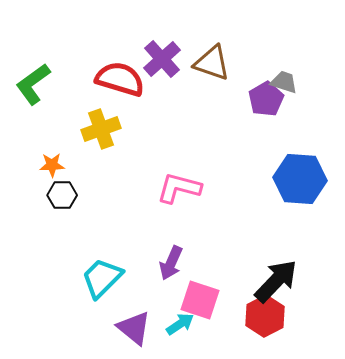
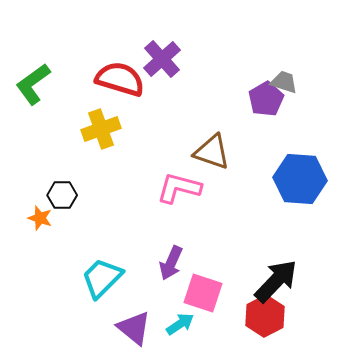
brown triangle: moved 89 px down
orange star: moved 12 px left, 53 px down; rotated 20 degrees clockwise
pink square: moved 3 px right, 7 px up
